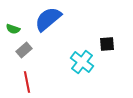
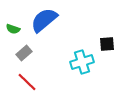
blue semicircle: moved 4 px left, 1 px down
gray rectangle: moved 3 px down
cyan cross: rotated 35 degrees clockwise
red line: rotated 35 degrees counterclockwise
